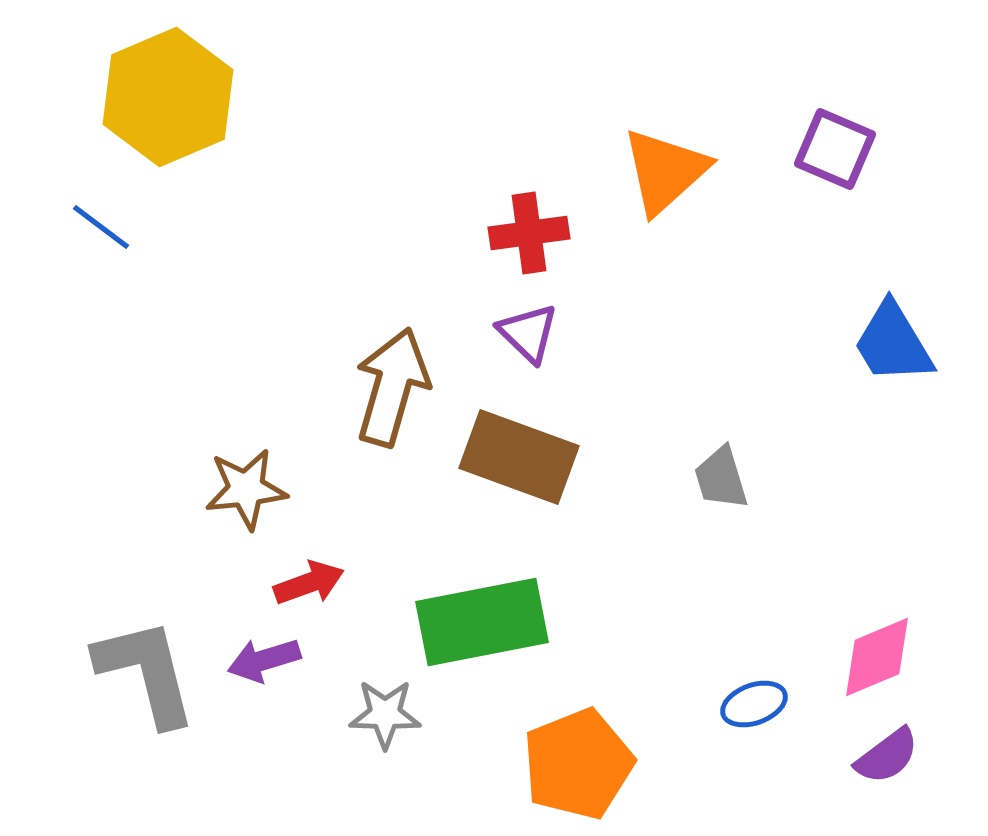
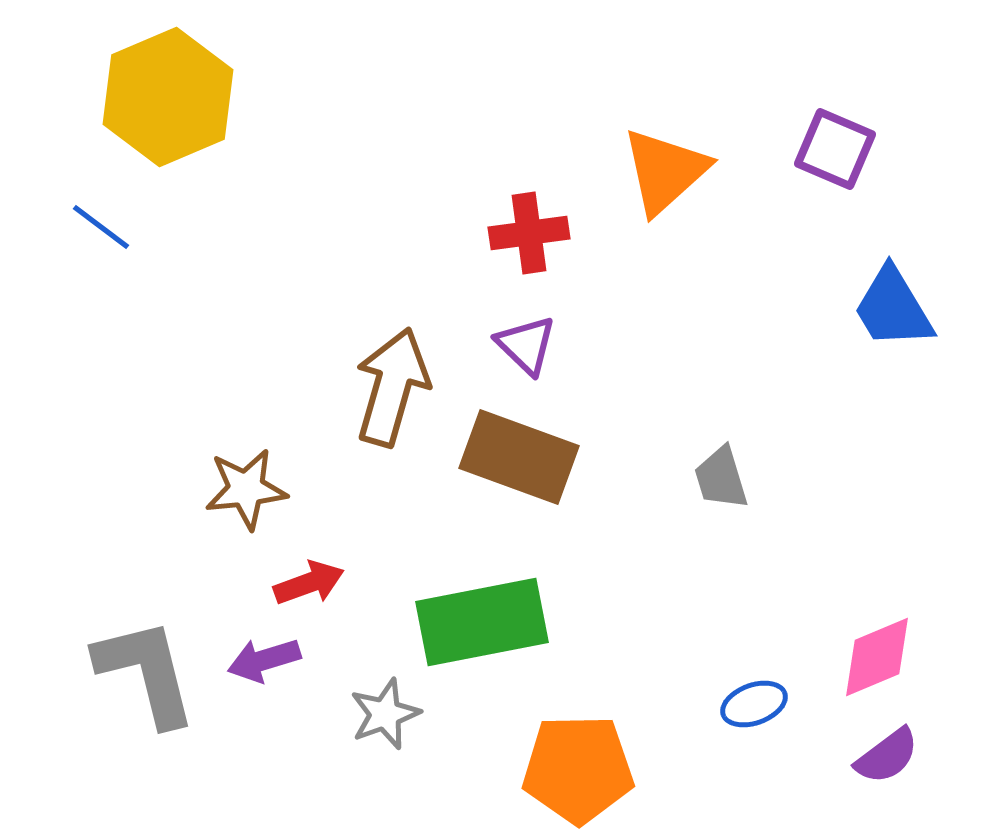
purple triangle: moved 2 px left, 12 px down
blue trapezoid: moved 35 px up
gray star: rotated 22 degrees counterclockwise
orange pentagon: moved 5 px down; rotated 21 degrees clockwise
